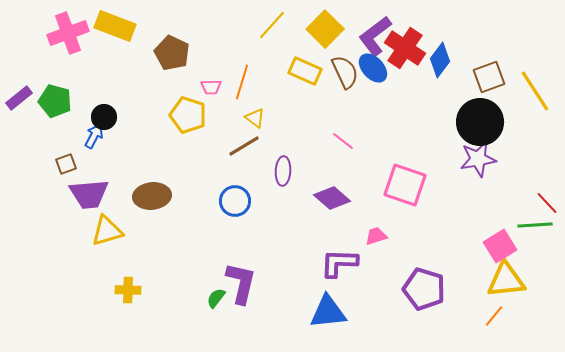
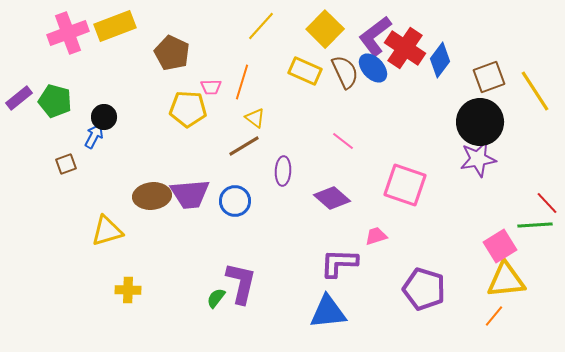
yellow line at (272, 25): moved 11 px left, 1 px down
yellow rectangle at (115, 26): rotated 42 degrees counterclockwise
yellow pentagon at (188, 115): moved 6 px up; rotated 15 degrees counterclockwise
purple trapezoid at (89, 194): moved 101 px right
